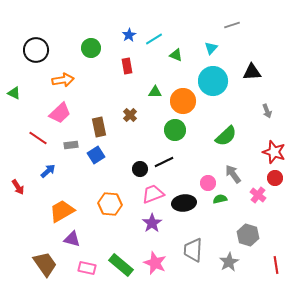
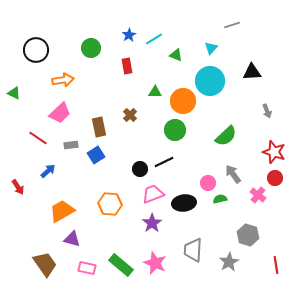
cyan circle at (213, 81): moved 3 px left
